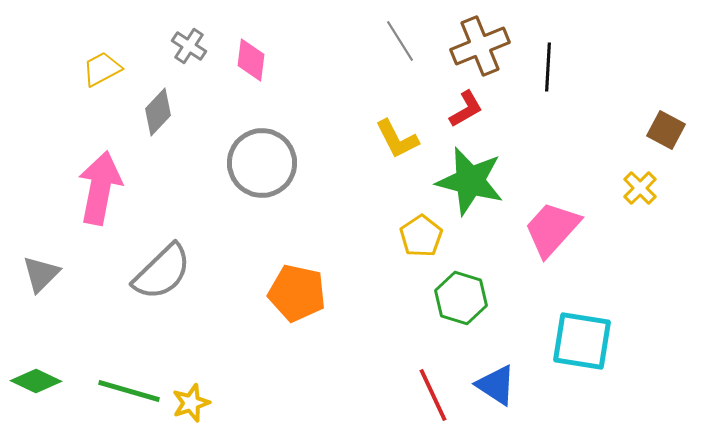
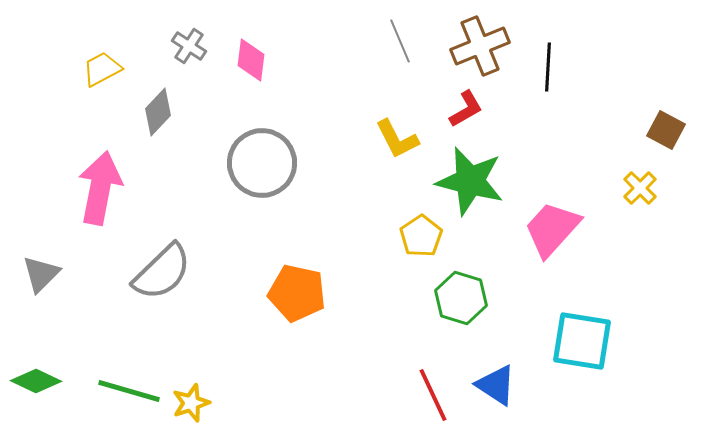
gray line: rotated 9 degrees clockwise
